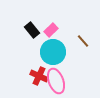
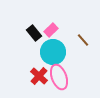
black rectangle: moved 2 px right, 3 px down
brown line: moved 1 px up
red cross: rotated 18 degrees clockwise
pink ellipse: moved 3 px right, 4 px up
